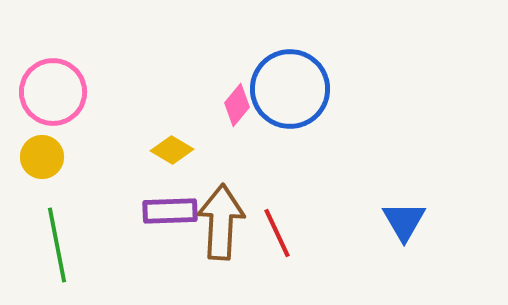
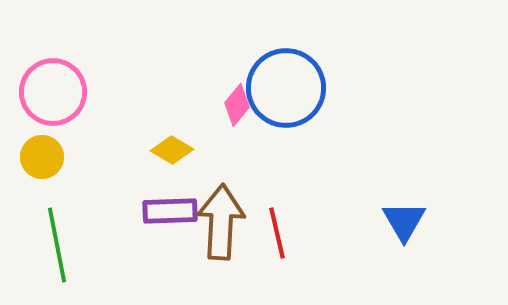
blue circle: moved 4 px left, 1 px up
red line: rotated 12 degrees clockwise
